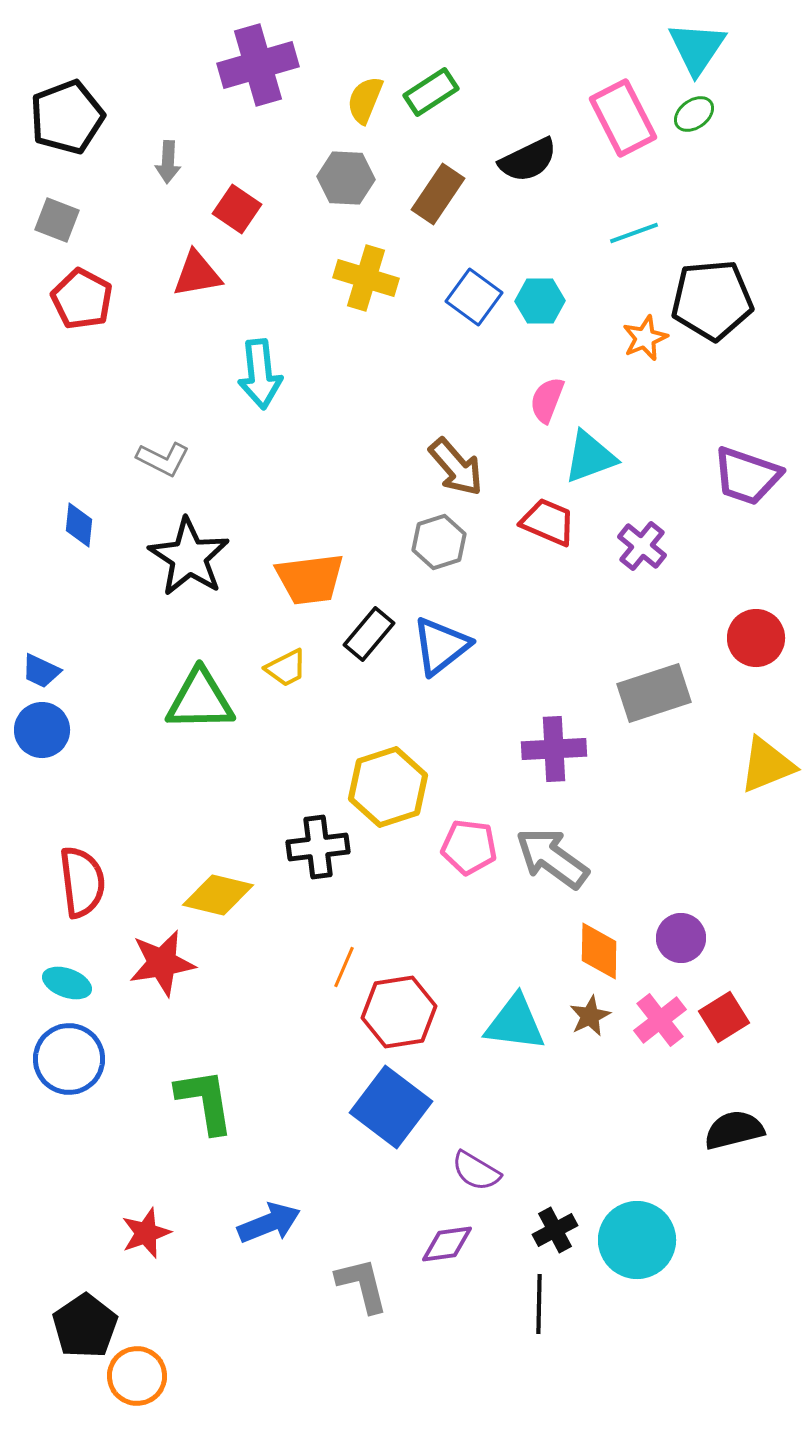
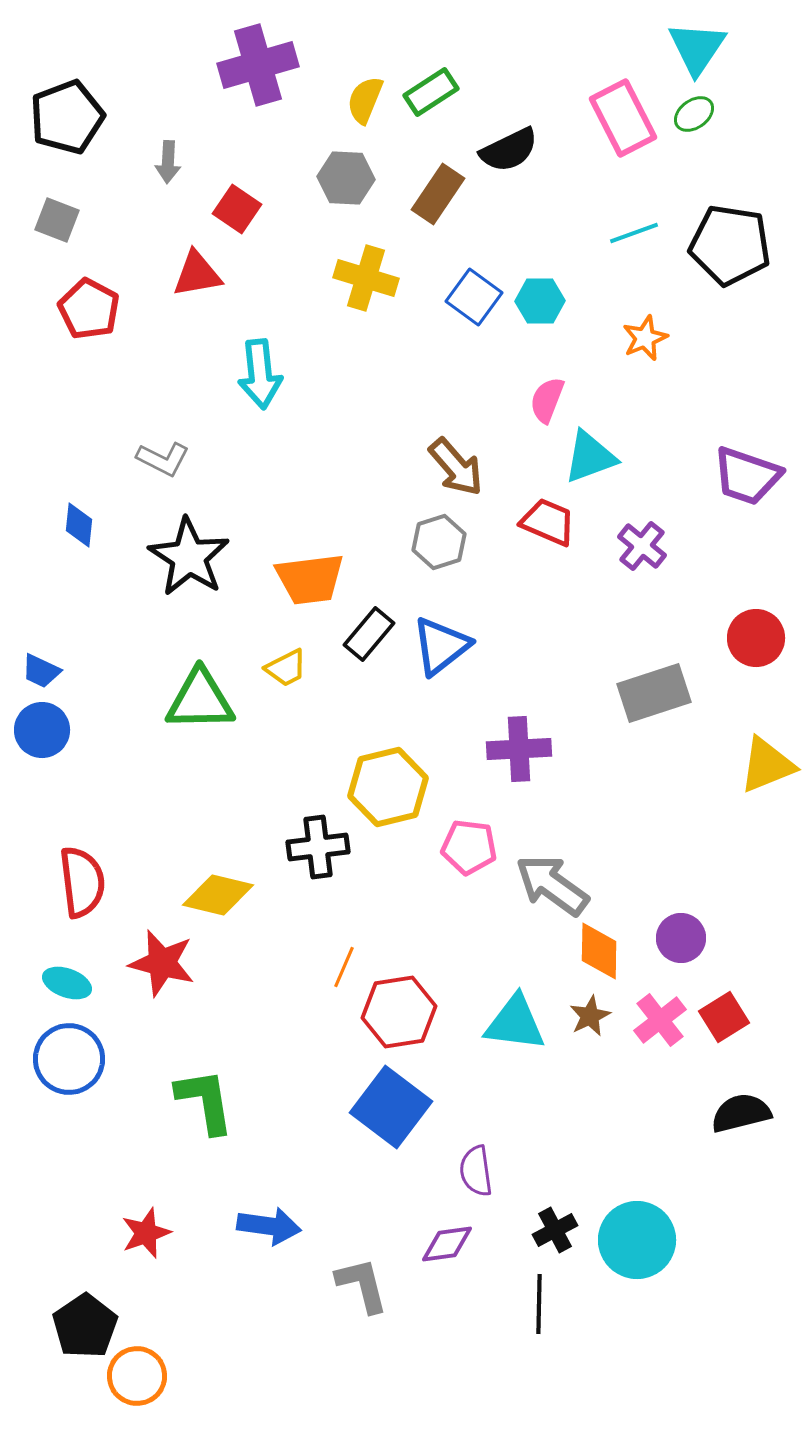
black semicircle at (528, 160): moved 19 px left, 10 px up
red pentagon at (82, 299): moved 7 px right, 10 px down
black pentagon at (712, 300): moved 18 px right, 55 px up; rotated 14 degrees clockwise
purple cross at (554, 749): moved 35 px left
yellow hexagon at (388, 787): rotated 4 degrees clockwise
gray arrow at (552, 858): moved 27 px down
red star at (162, 963): rotated 24 degrees clockwise
black semicircle at (734, 1130): moved 7 px right, 17 px up
purple semicircle at (476, 1171): rotated 51 degrees clockwise
blue arrow at (269, 1223): moved 3 px down; rotated 30 degrees clockwise
